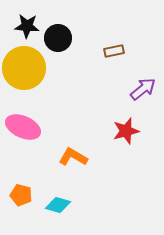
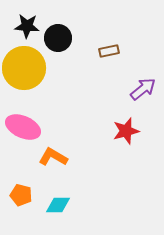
brown rectangle: moved 5 px left
orange L-shape: moved 20 px left
cyan diamond: rotated 15 degrees counterclockwise
